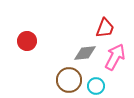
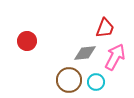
cyan circle: moved 4 px up
